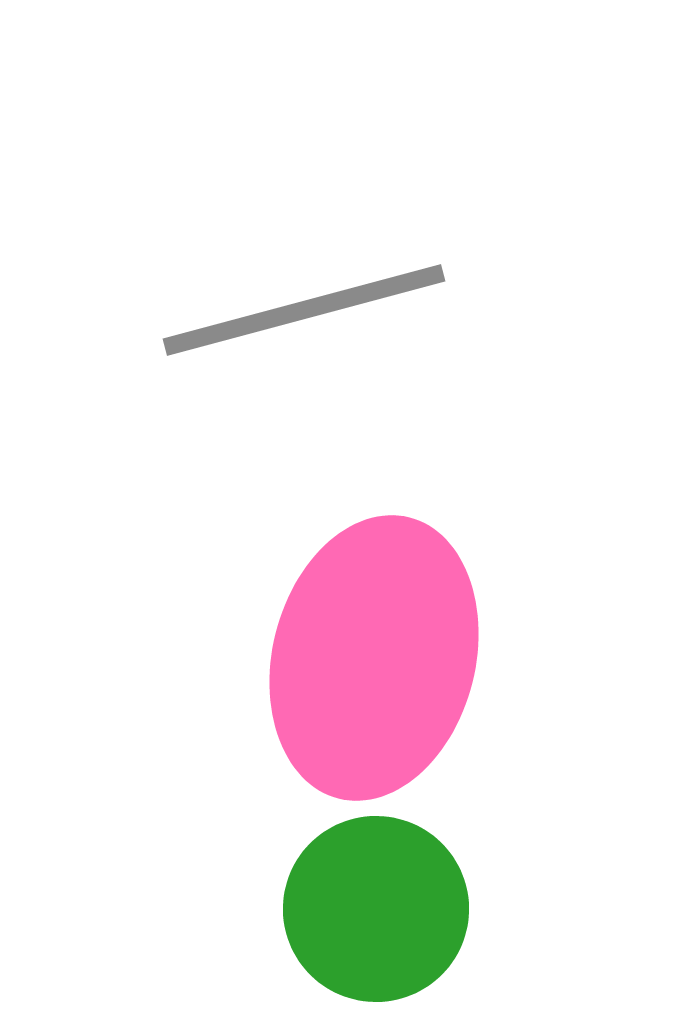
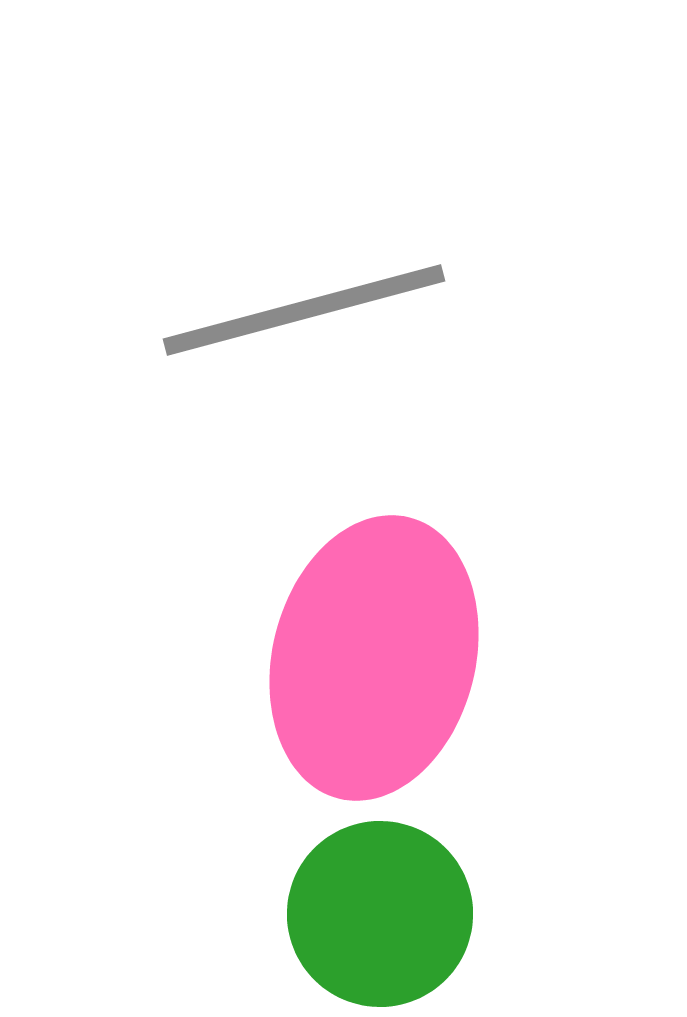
green circle: moved 4 px right, 5 px down
